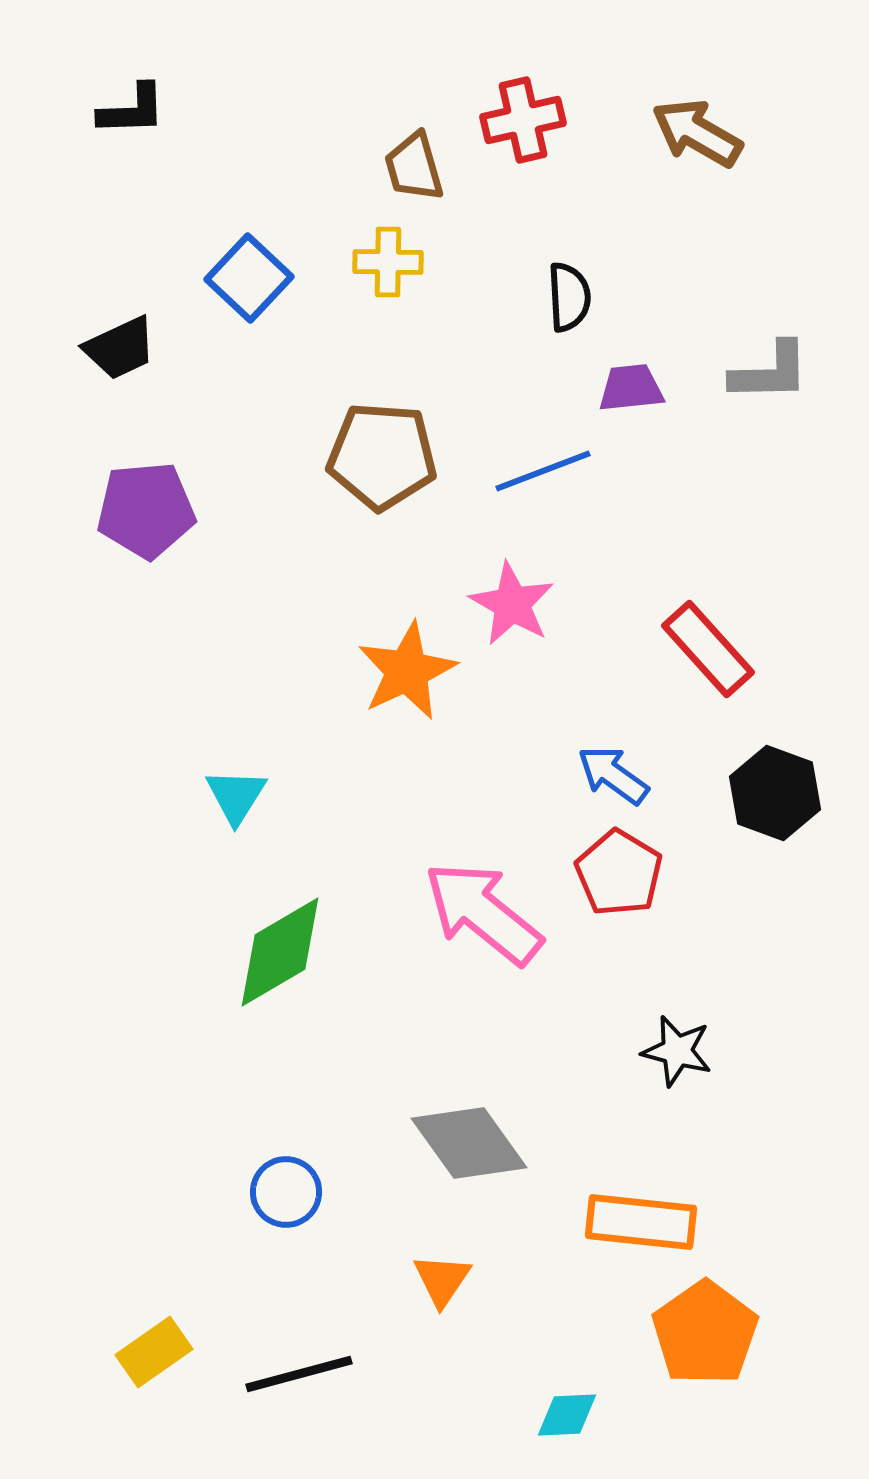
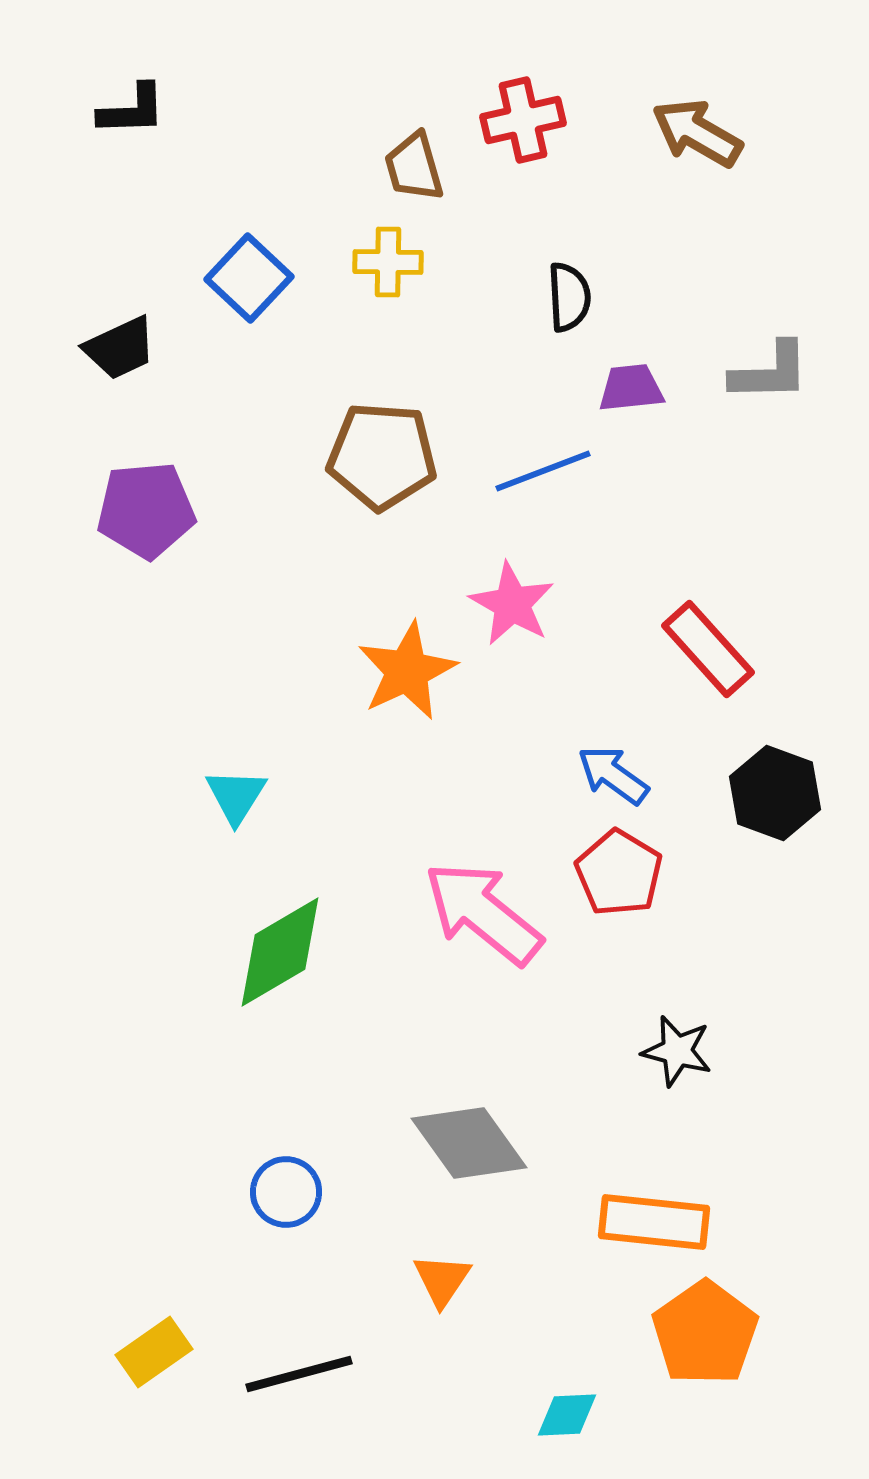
orange rectangle: moved 13 px right
